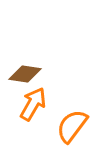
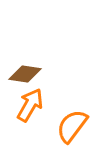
orange arrow: moved 3 px left, 1 px down
